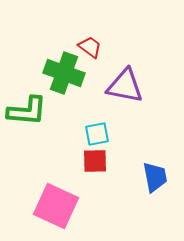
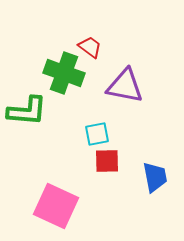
red square: moved 12 px right
